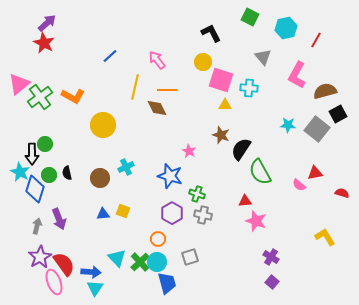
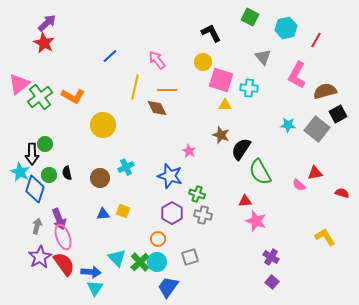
pink ellipse at (54, 282): moved 9 px right, 45 px up
blue trapezoid at (167, 283): moved 1 px right, 4 px down; rotated 130 degrees counterclockwise
